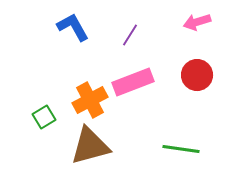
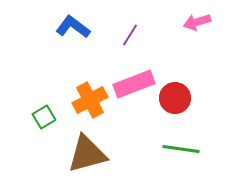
blue L-shape: rotated 24 degrees counterclockwise
red circle: moved 22 px left, 23 px down
pink rectangle: moved 1 px right, 2 px down
brown triangle: moved 3 px left, 8 px down
